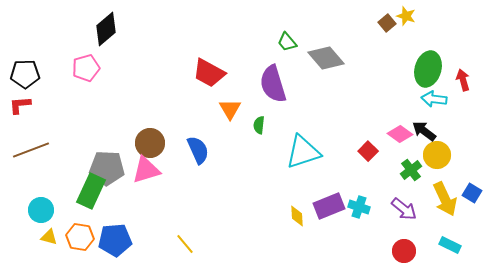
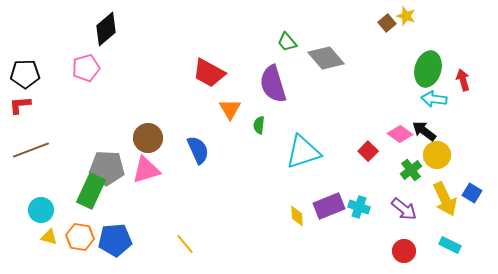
brown circle: moved 2 px left, 5 px up
